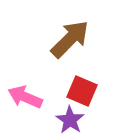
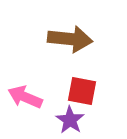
brown arrow: rotated 51 degrees clockwise
red square: rotated 12 degrees counterclockwise
